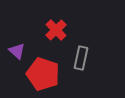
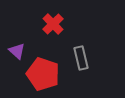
red cross: moved 3 px left, 6 px up
gray rectangle: rotated 25 degrees counterclockwise
